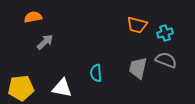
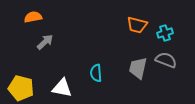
yellow pentagon: rotated 20 degrees clockwise
